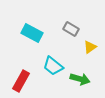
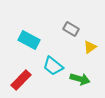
cyan rectangle: moved 3 px left, 7 px down
red rectangle: moved 1 px up; rotated 15 degrees clockwise
